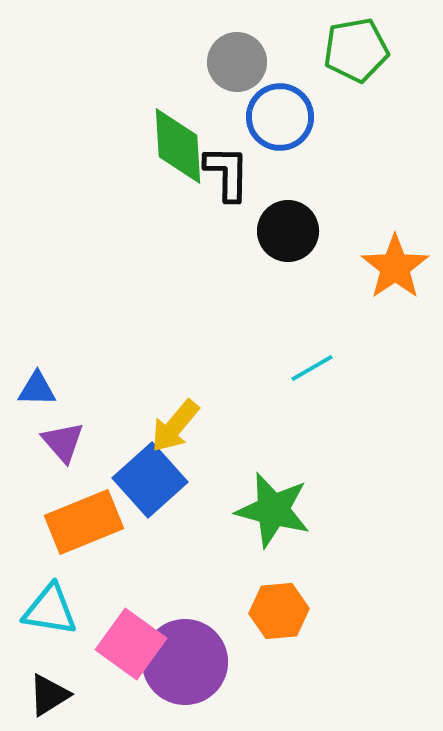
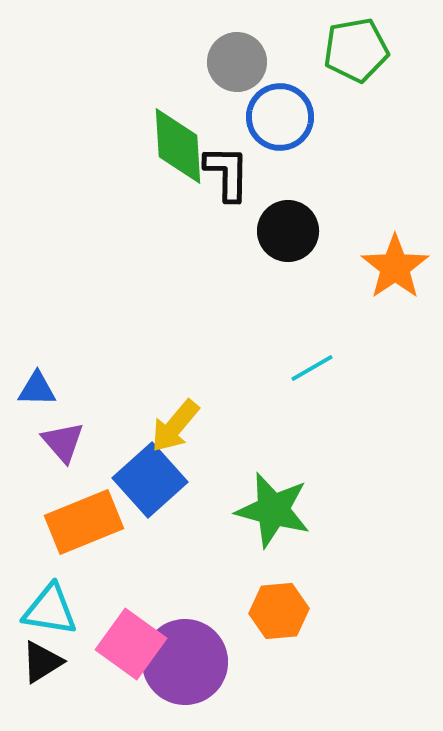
black triangle: moved 7 px left, 33 px up
